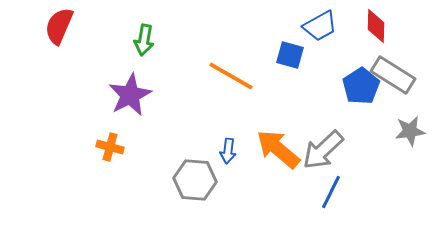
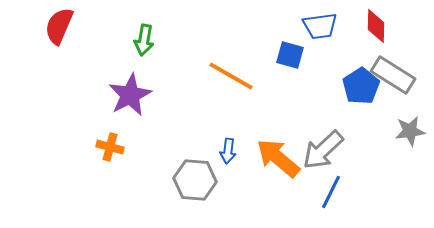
blue trapezoid: rotated 21 degrees clockwise
orange arrow: moved 9 px down
